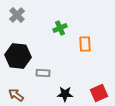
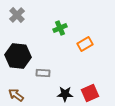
orange rectangle: rotated 63 degrees clockwise
red square: moved 9 px left
